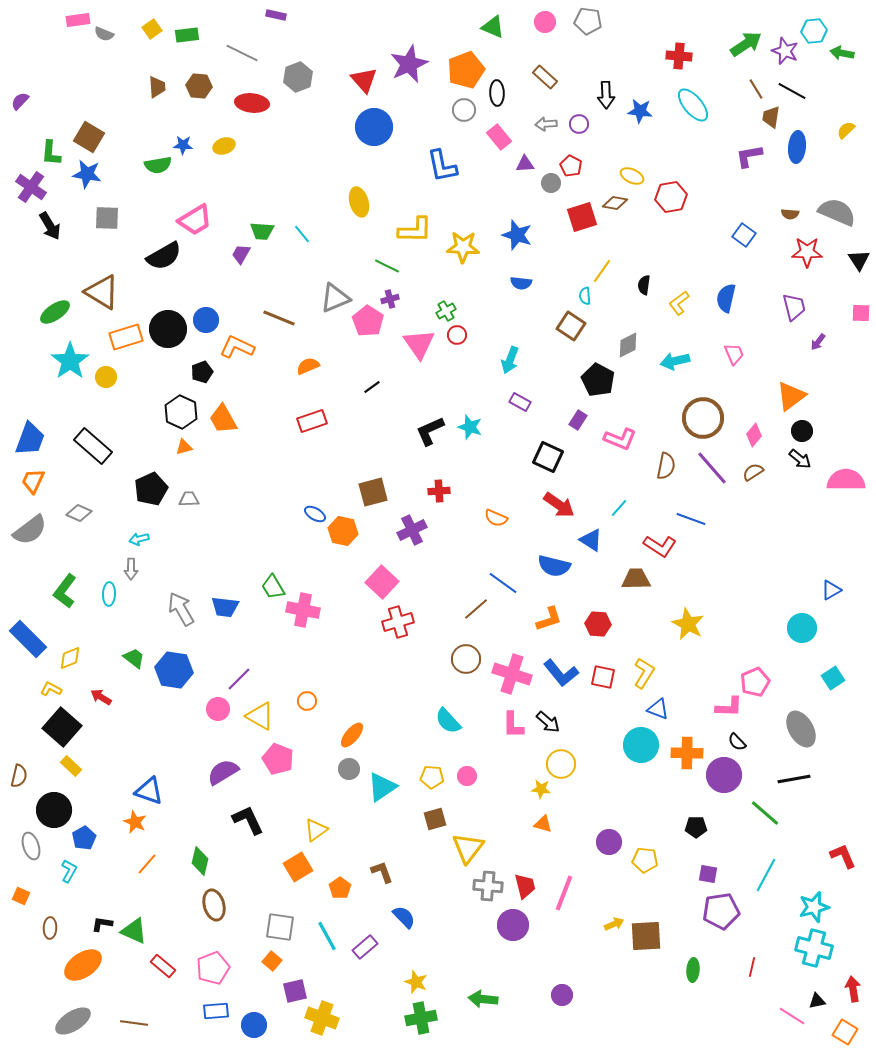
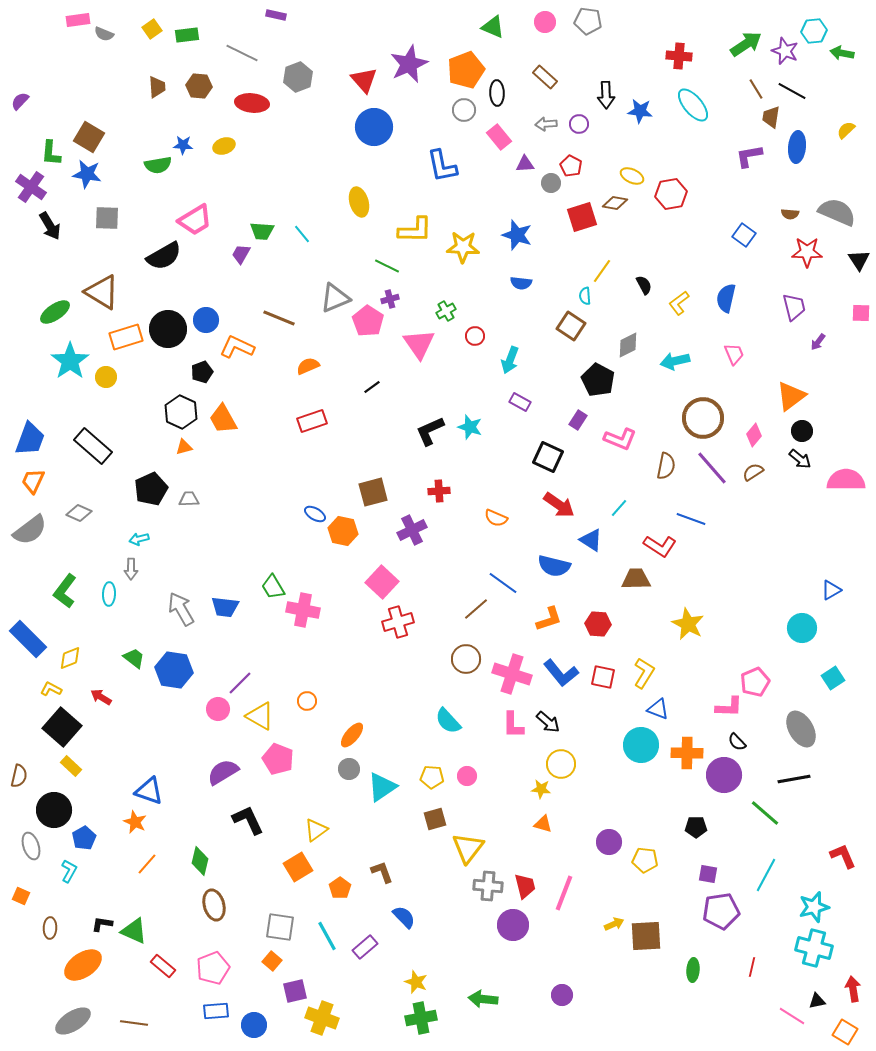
red hexagon at (671, 197): moved 3 px up
black semicircle at (644, 285): rotated 144 degrees clockwise
red circle at (457, 335): moved 18 px right, 1 px down
purple line at (239, 679): moved 1 px right, 4 px down
